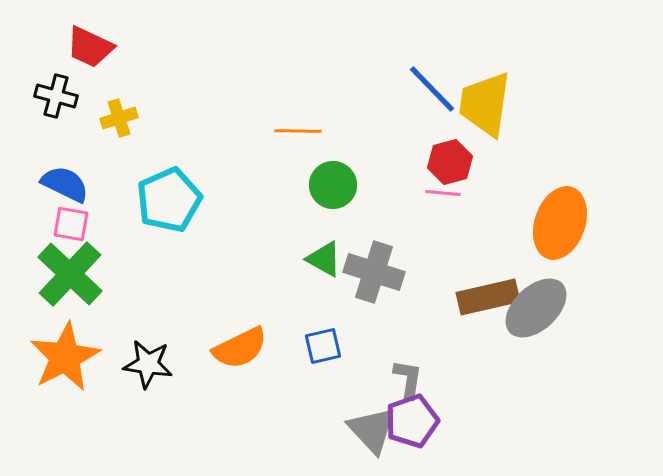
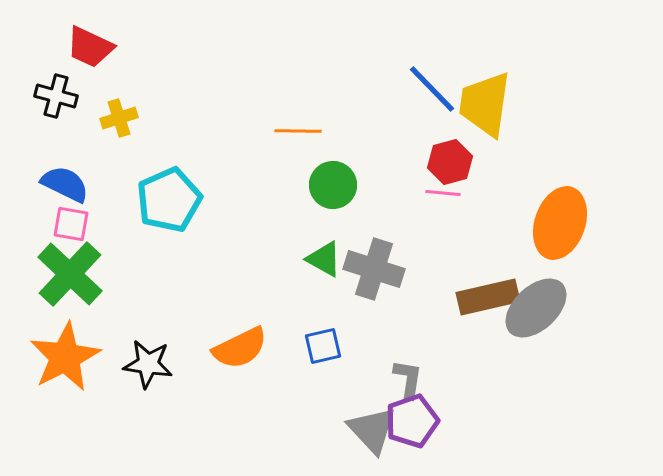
gray cross: moved 3 px up
